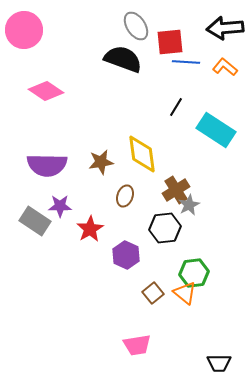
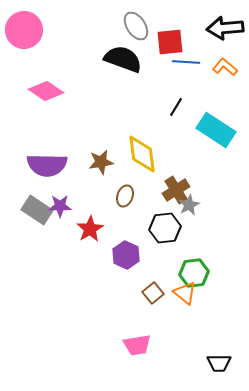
gray rectangle: moved 2 px right, 11 px up
